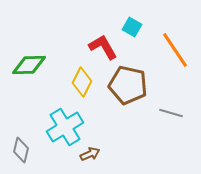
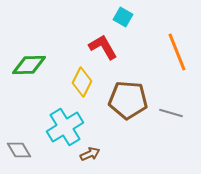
cyan square: moved 9 px left, 10 px up
orange line: moved 2 px right, 2 px down; rotated 12 degrees clockwise
brown pentagon: moved 15 px down; rotated 9 degrees counterclockwise
gray diamond: moved 2 px left; rotated 45 degrees counterclockwise
